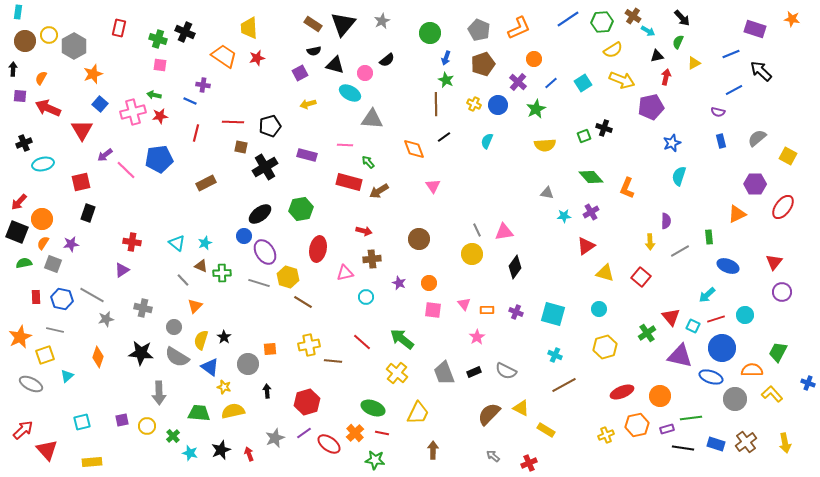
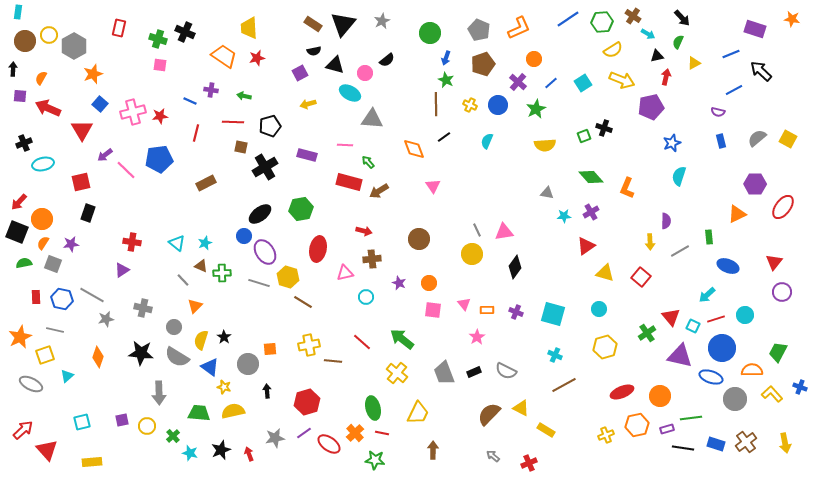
cyan arrow at (648, 31): moved 3 px down
purple cross at (203, 85): moved 8 px right, 5 px down
green arrow at (154, 95): moved 90 px right, 1 px down
yellow cross at (474, 104): moved 4 px left, 1 px down
yellow square at (788, 156): moved 17 px up
blue cross at (808, 383): moved 8 px left, 4 px down
green ellipse at (373, 408): rotated 55 degrees clockwise
gray star at (275, 438): rotated 12 degrees clockwise
